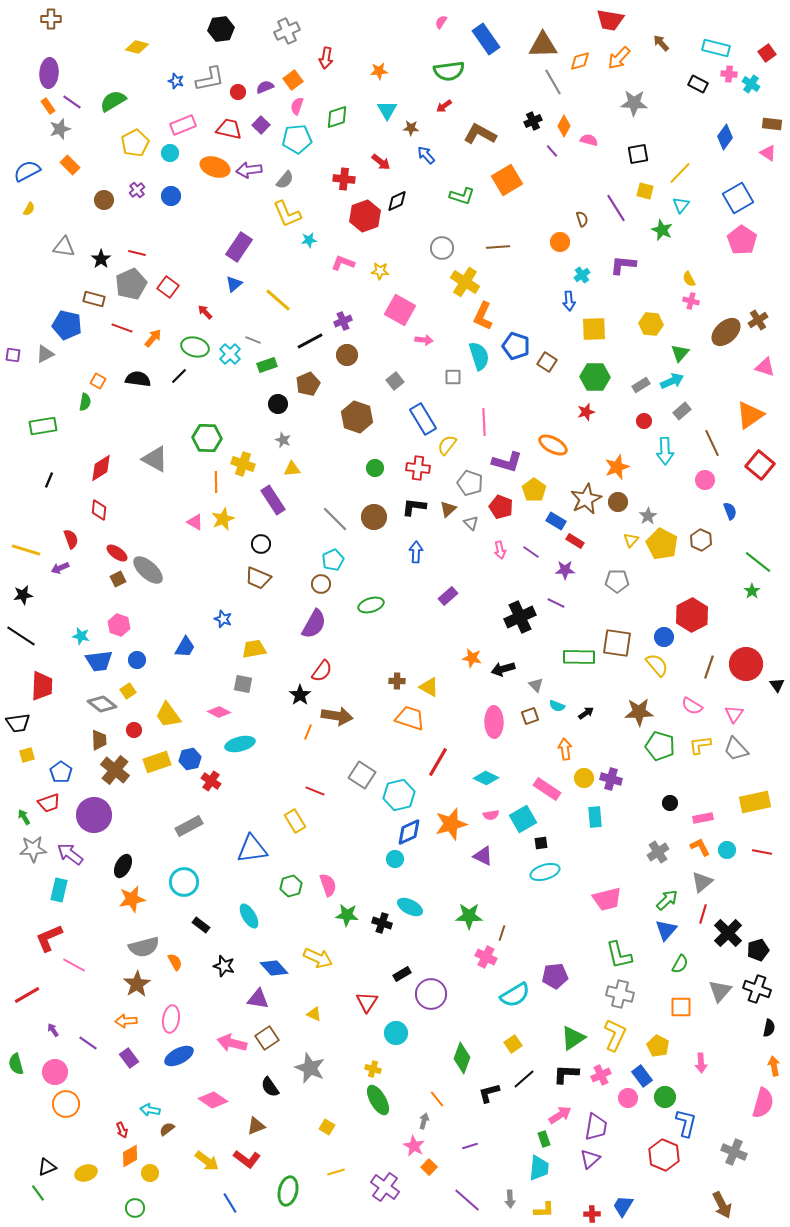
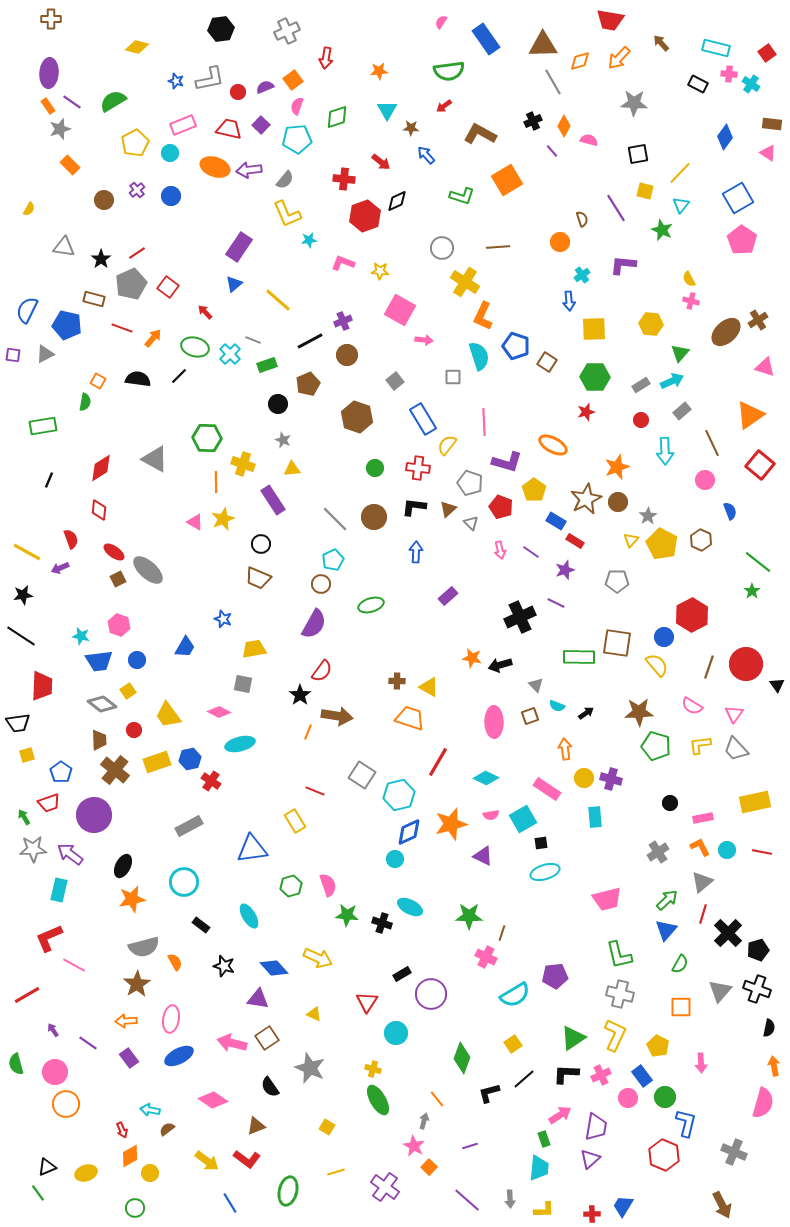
blue semicircle at (27, 171): moved 139 px down; rotated 36 degrees counterclockwise
red line at (137, 253): rotated 48 degrees counterclockwise
red circle at (644, 421): moved 3 px left, 1 px up
yellow line at (26, 550): moved 1 px right, 2 px down; rotated 12 degrees clockwise
red ellipse at (117, 553): moved 3 px left, 1 px up
purple star at (565, 570): rotated 18 degrees counterclockwise
black arrow at (503, 669): moved 3 px left, 4 px up
green pentagon at (660, 746): moved 4 px left
